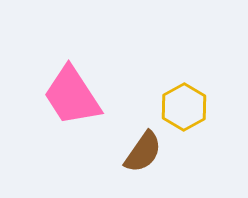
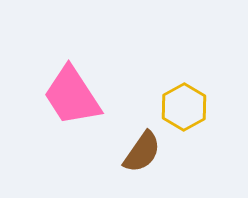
brown semicircle: moved 1 px left
